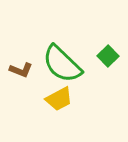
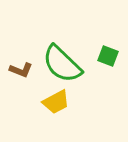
green square: rotated 25 degrees counterclockwise
yellow trapezoid: moved 3 px left, 3 px down
